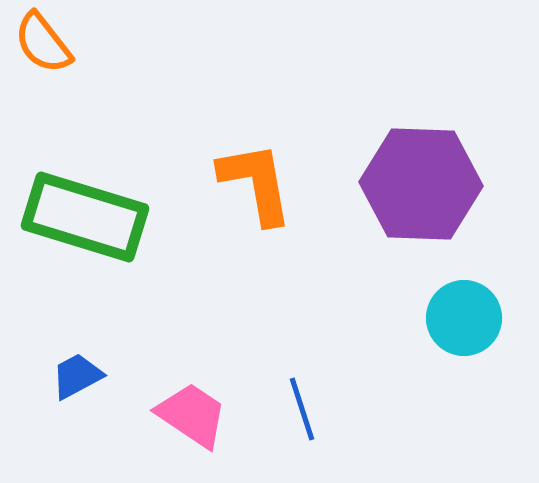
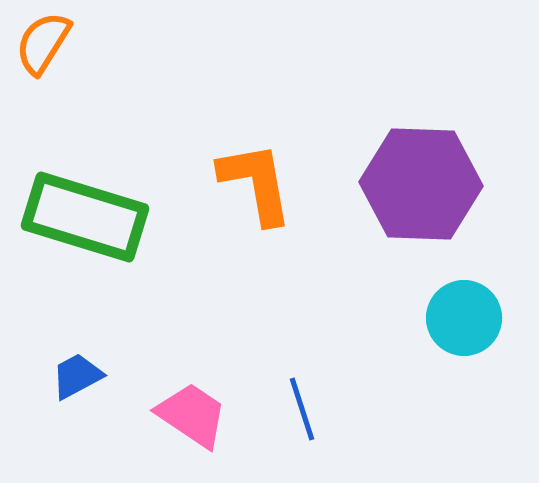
orange semicircle: rotated 70 degrees clockwise
